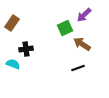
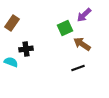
cyan semicircle: moved 2 px left, 2 px up
